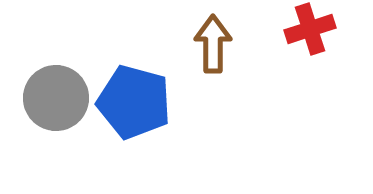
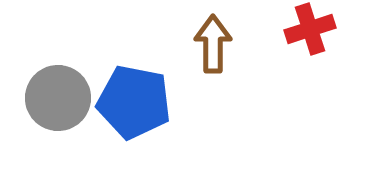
gray circle: moved 2 px right
blue pentagon: rotated 4 degrees counterclockwise
